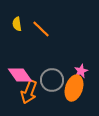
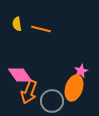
orange line: rotated 30 degrees counterclockwise
gray circle: moved 21 px down
